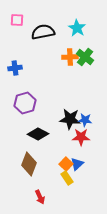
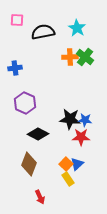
purple hexagon: rotated 20 degrees counterclockwise
yellow rectangle: moved 1 px right, 1 px down
